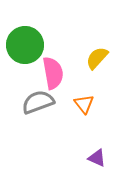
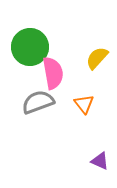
green circle: moved 5 px right, 2 px down
purple triangle: moved 3 px right, 3 px down
